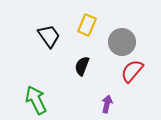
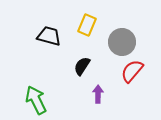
black trapezoid: rotated 40 degrees counterclockwise
black semicircle: rotated 12 degrees clockwise
purple arrow: moved 9 px left, 10 px up; rotated 12 degrees counterclockwise
